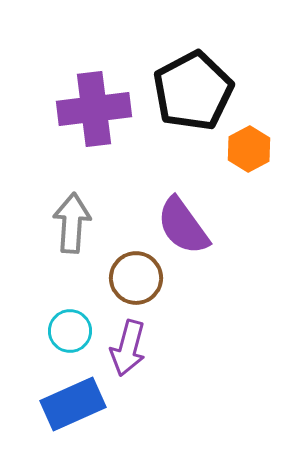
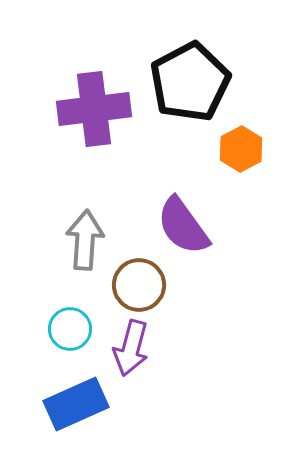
black pentagon: moved 3 px left, 9 px up
orange hexagon: moved 8 px left
gray arrow: moved 13 px right, 17 px down
brown circle: moved 3 px right, 7 px down
cyan circle: moved 2 px up
purple arrow: moved 3 px right
blue rectangle: moved 3 px right
